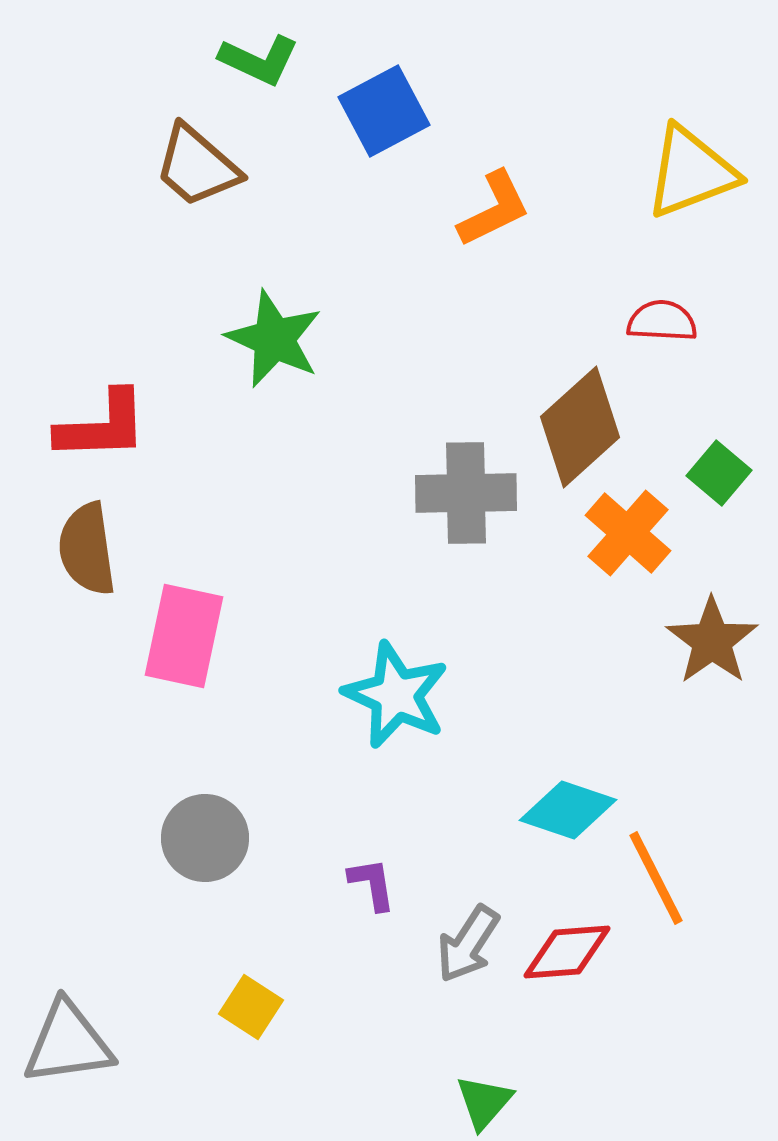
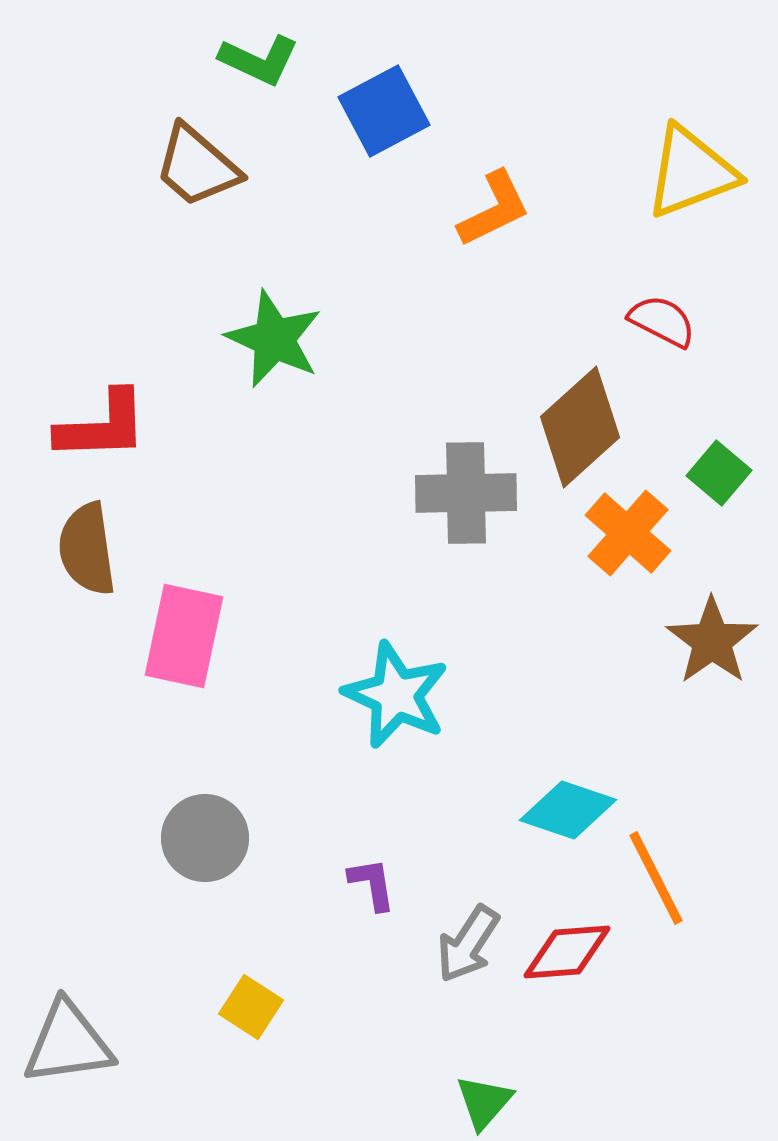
red semicircle: rotated 24 degrees clockwise
